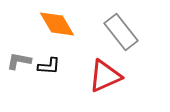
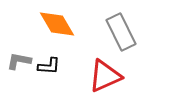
gray rectangle: rotated 12 degrees clockwise
